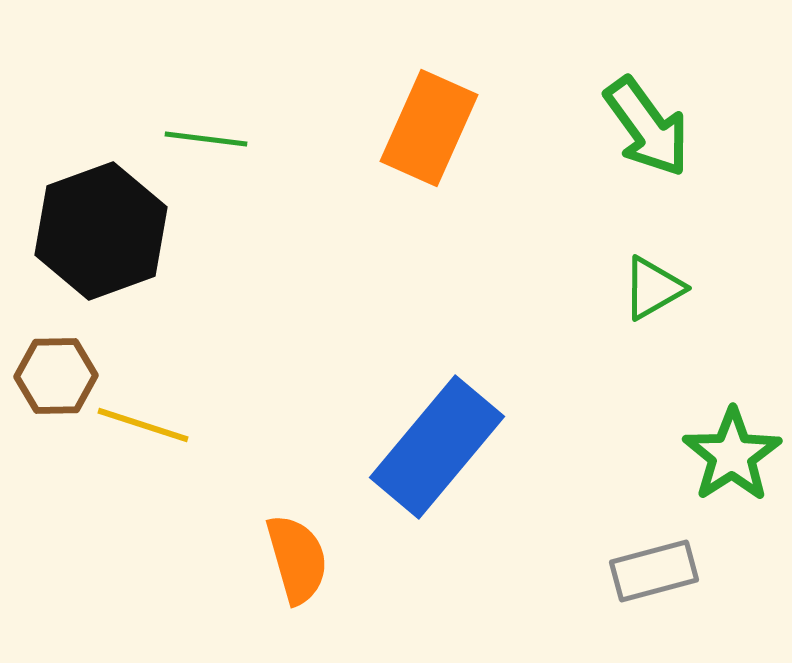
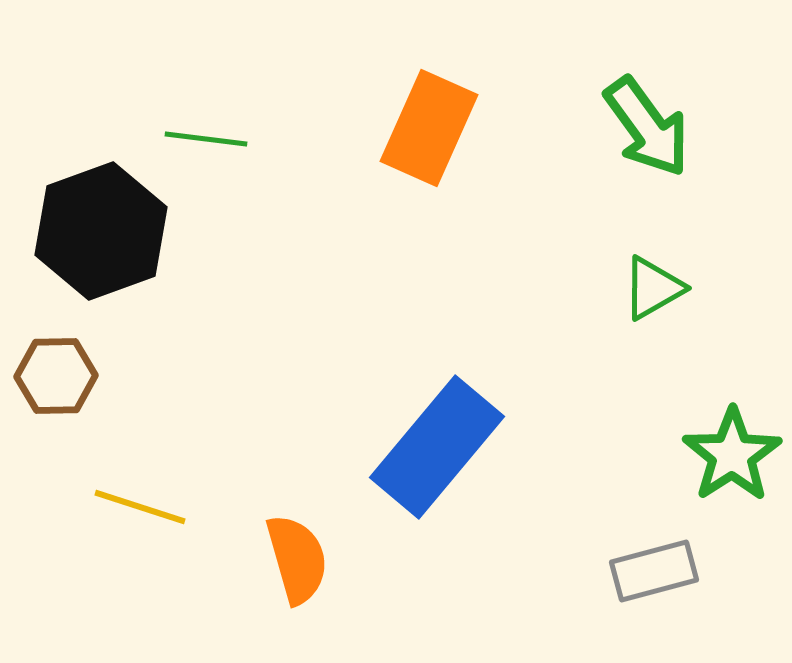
yellow line: moved 3 px left, 82 px down
